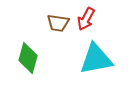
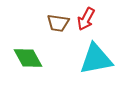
green diamond: rotated 44 degrees counterclockwise
